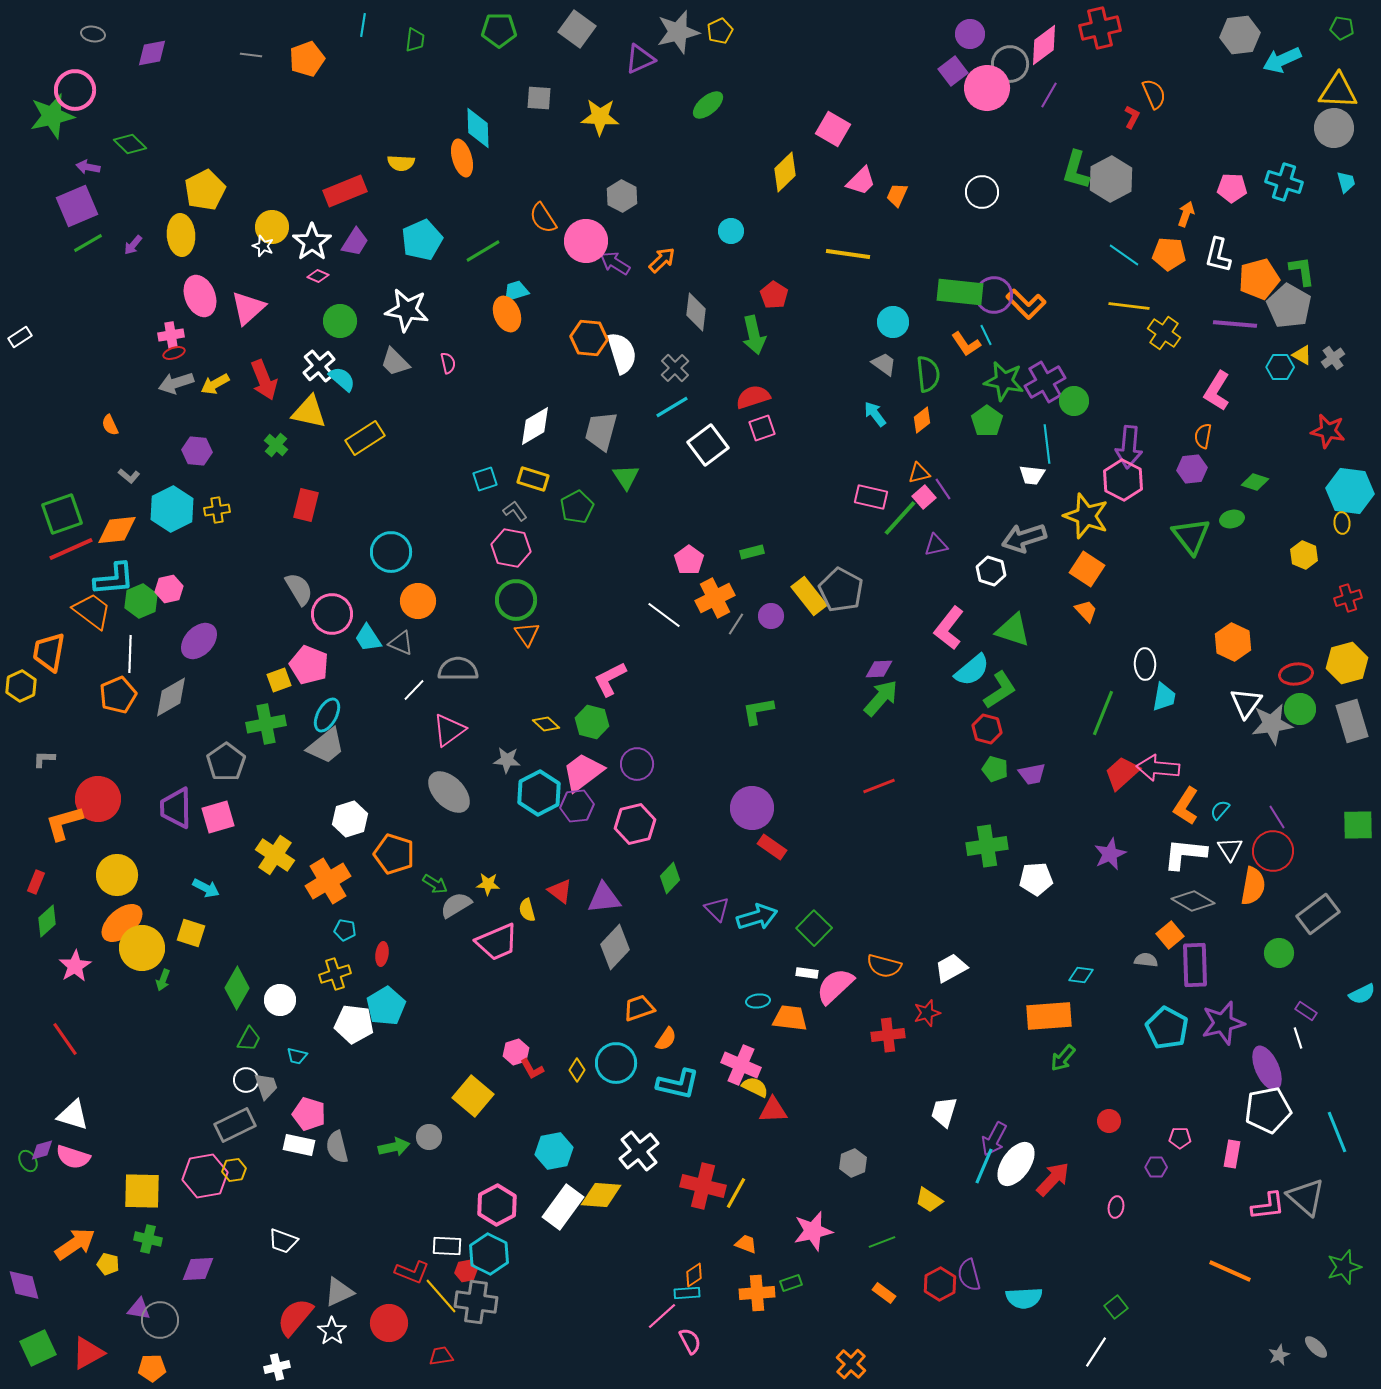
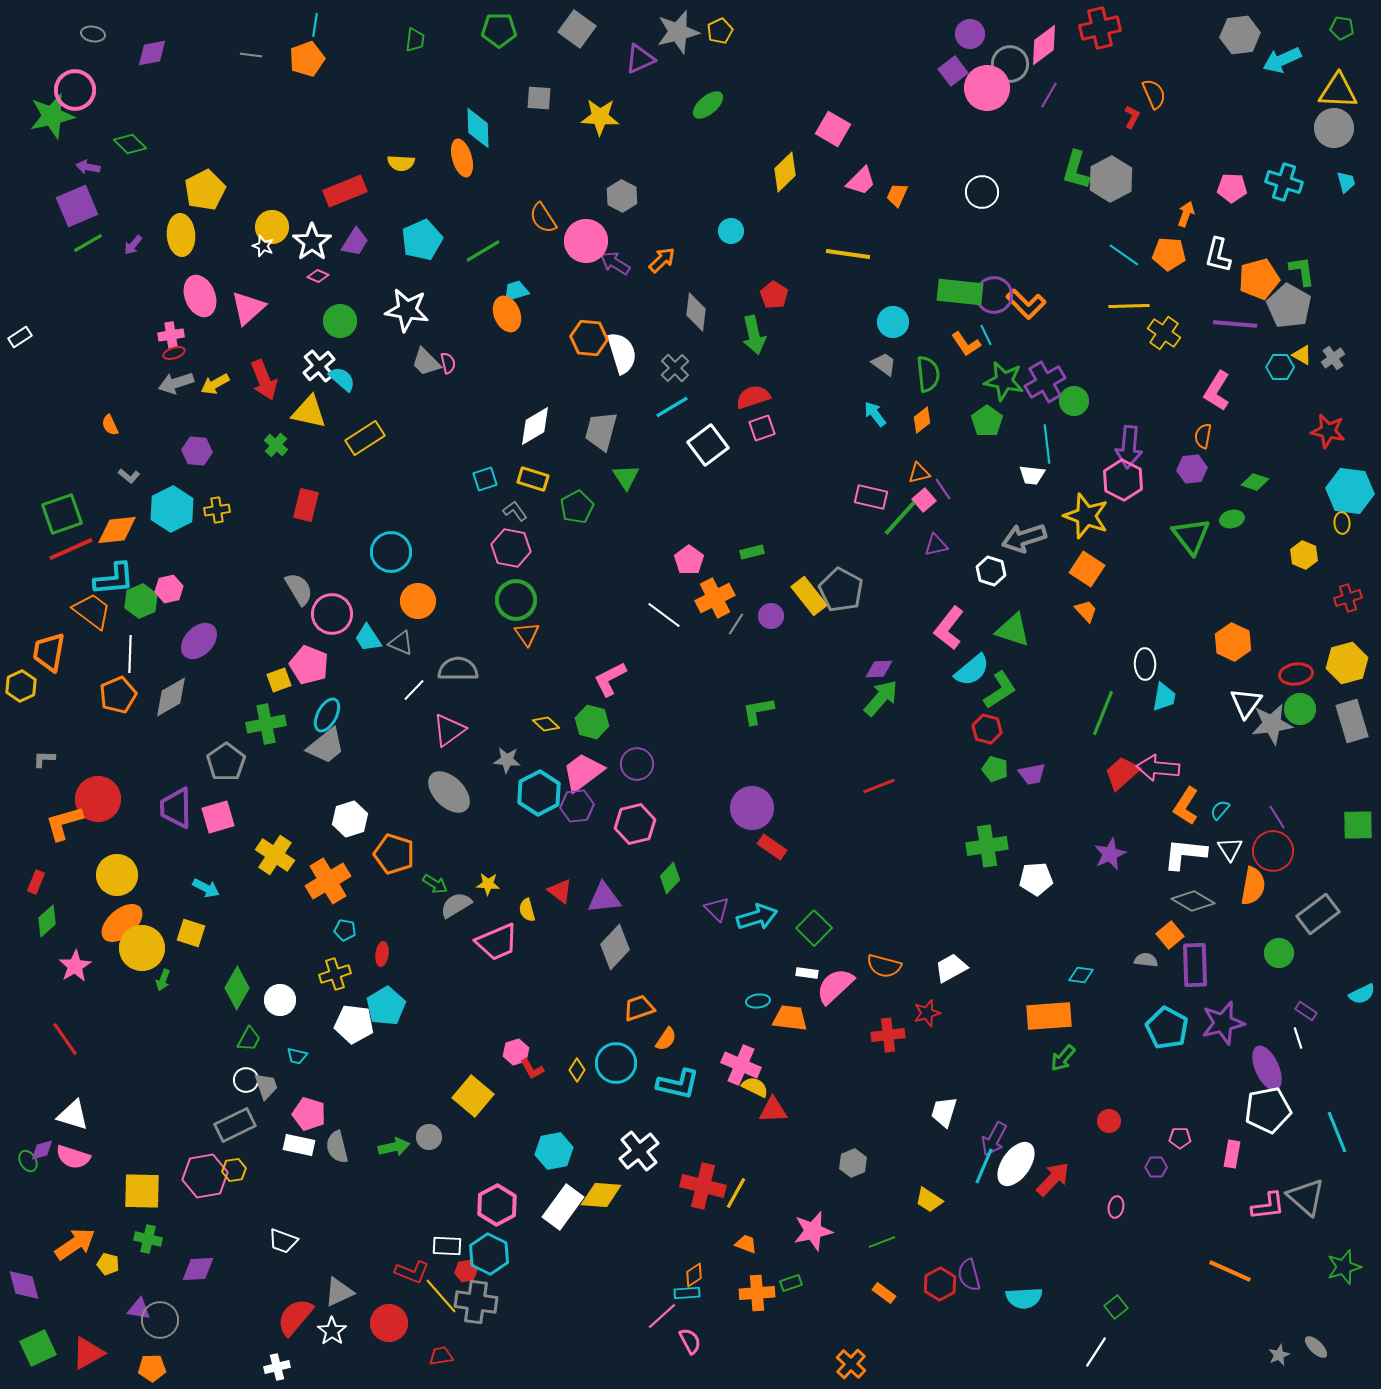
cyan line at (363, 25): moved 48 px left
yellow line at (1129, 306): rotated 9 degrees counterclockwise
gray trapezoid at (395, 362): moved 31 px right
pink square at (924, 497): moved 3 px down
